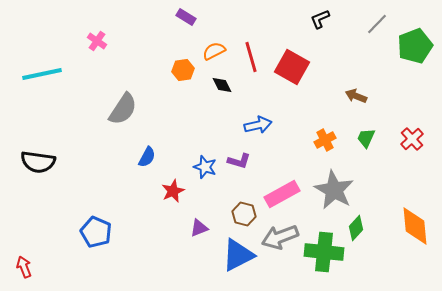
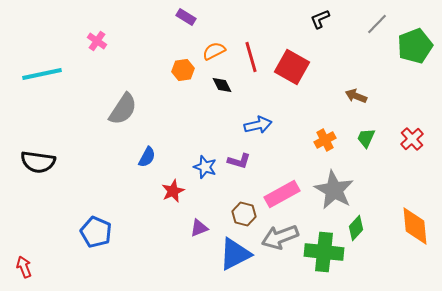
blue triangle: moved 3 px left, 1 px up
